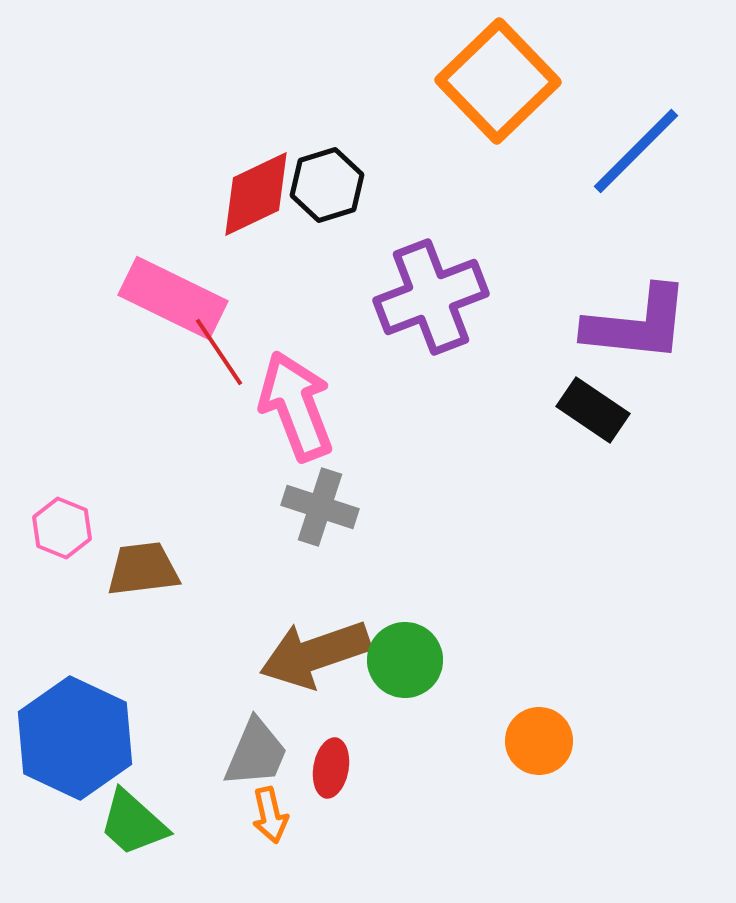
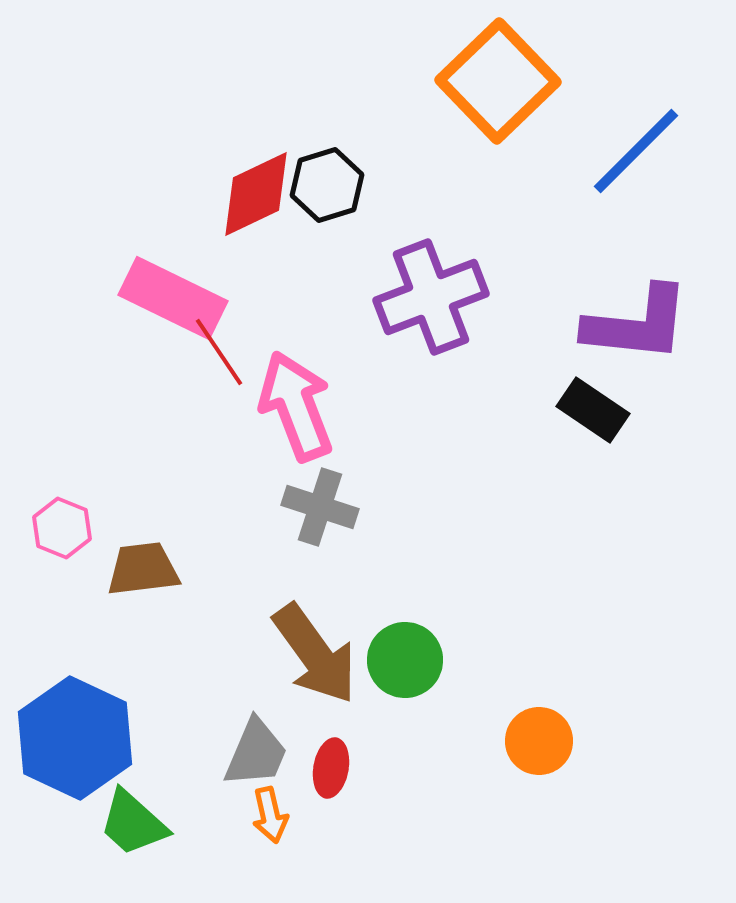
brown arrow: rotated 107 degrees counterclockwise
